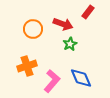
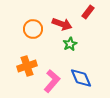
red arrow: moved 1 px left
